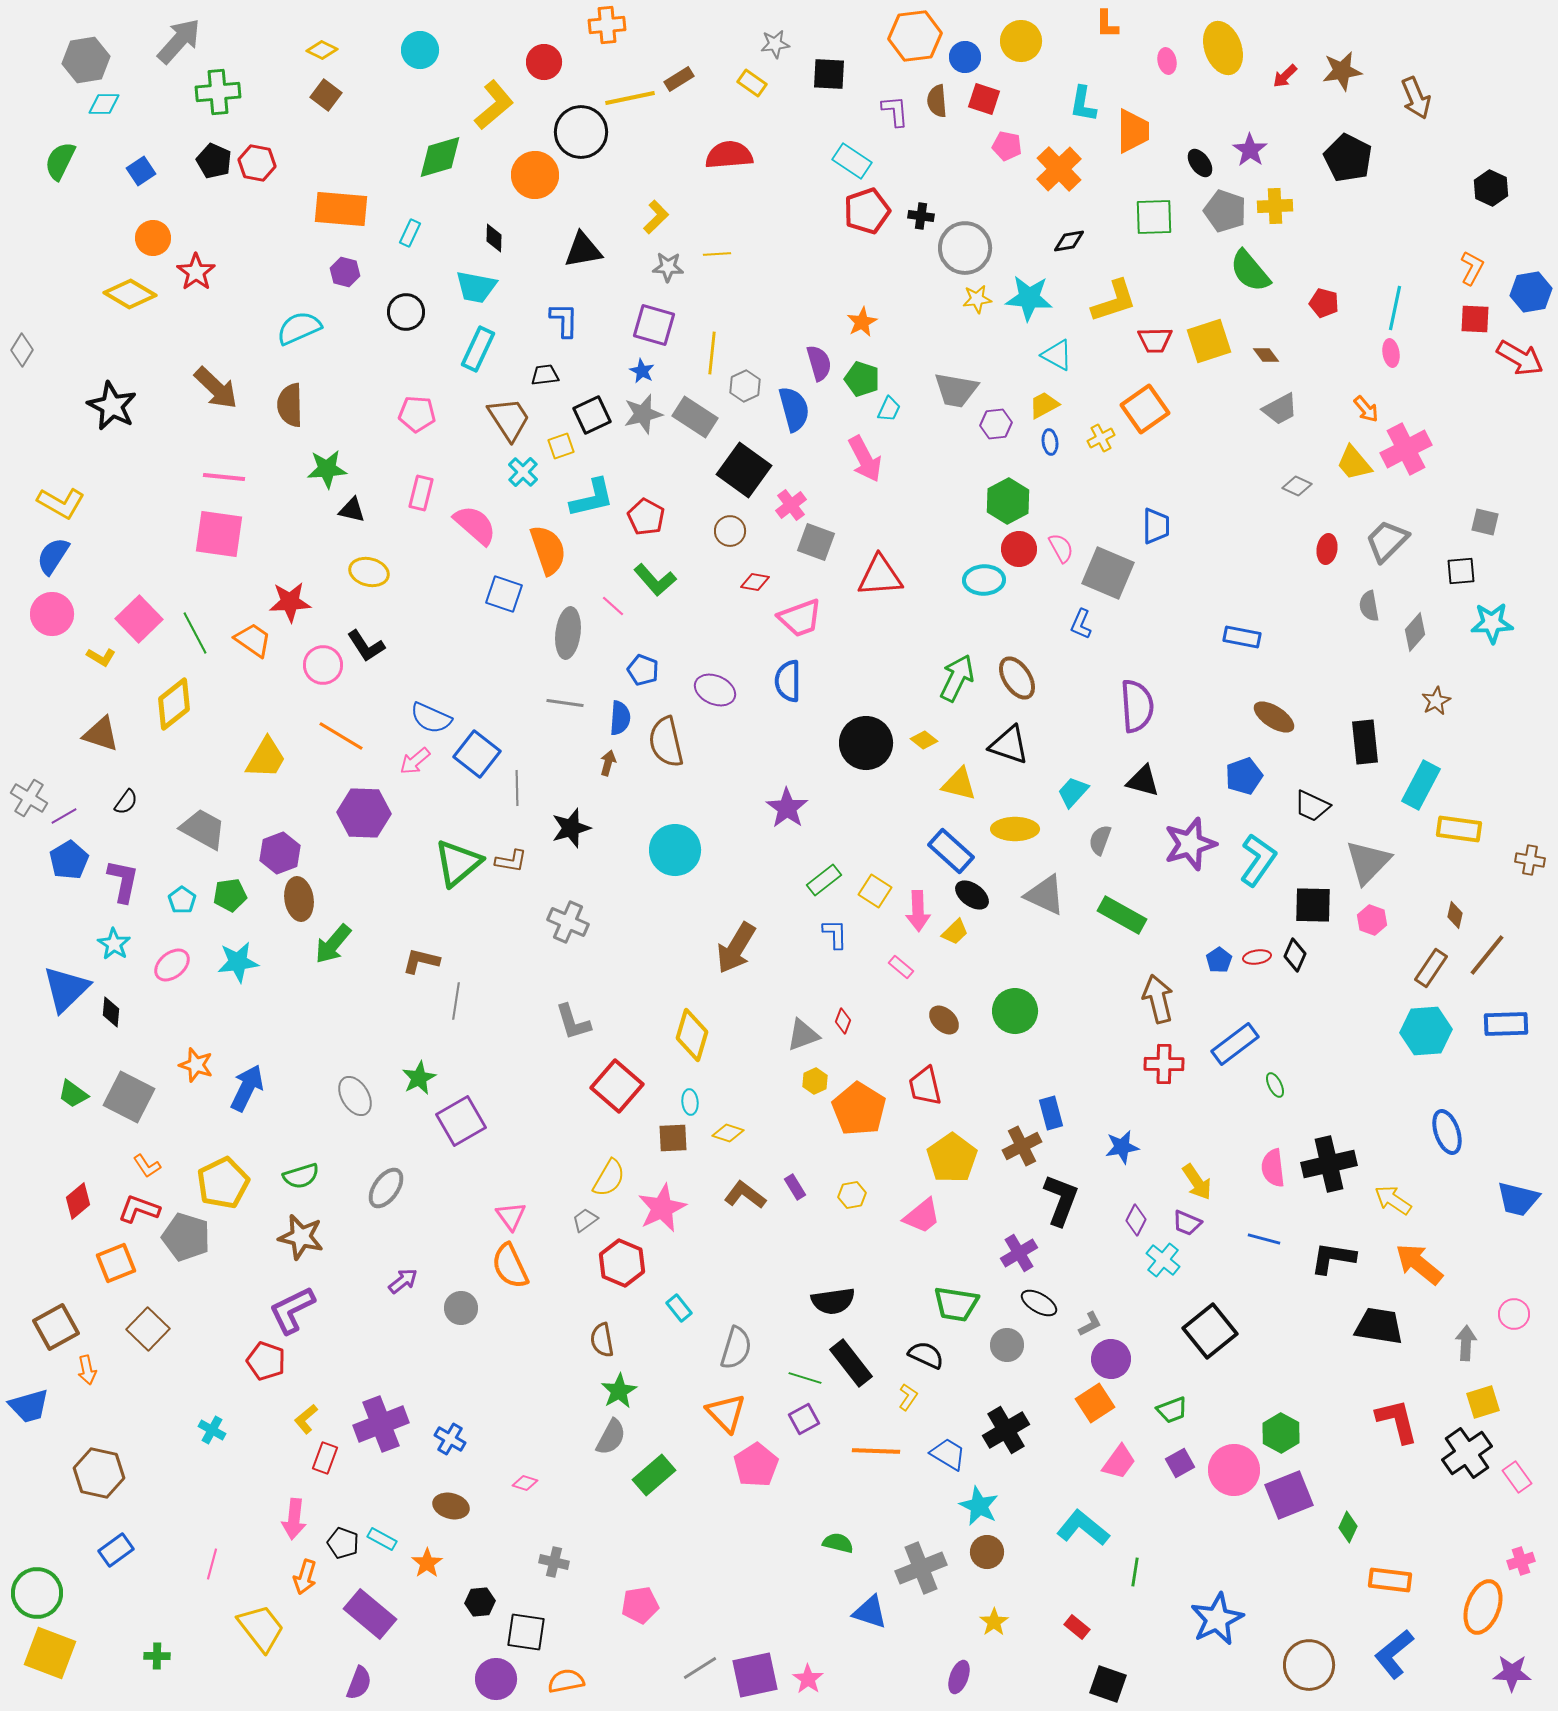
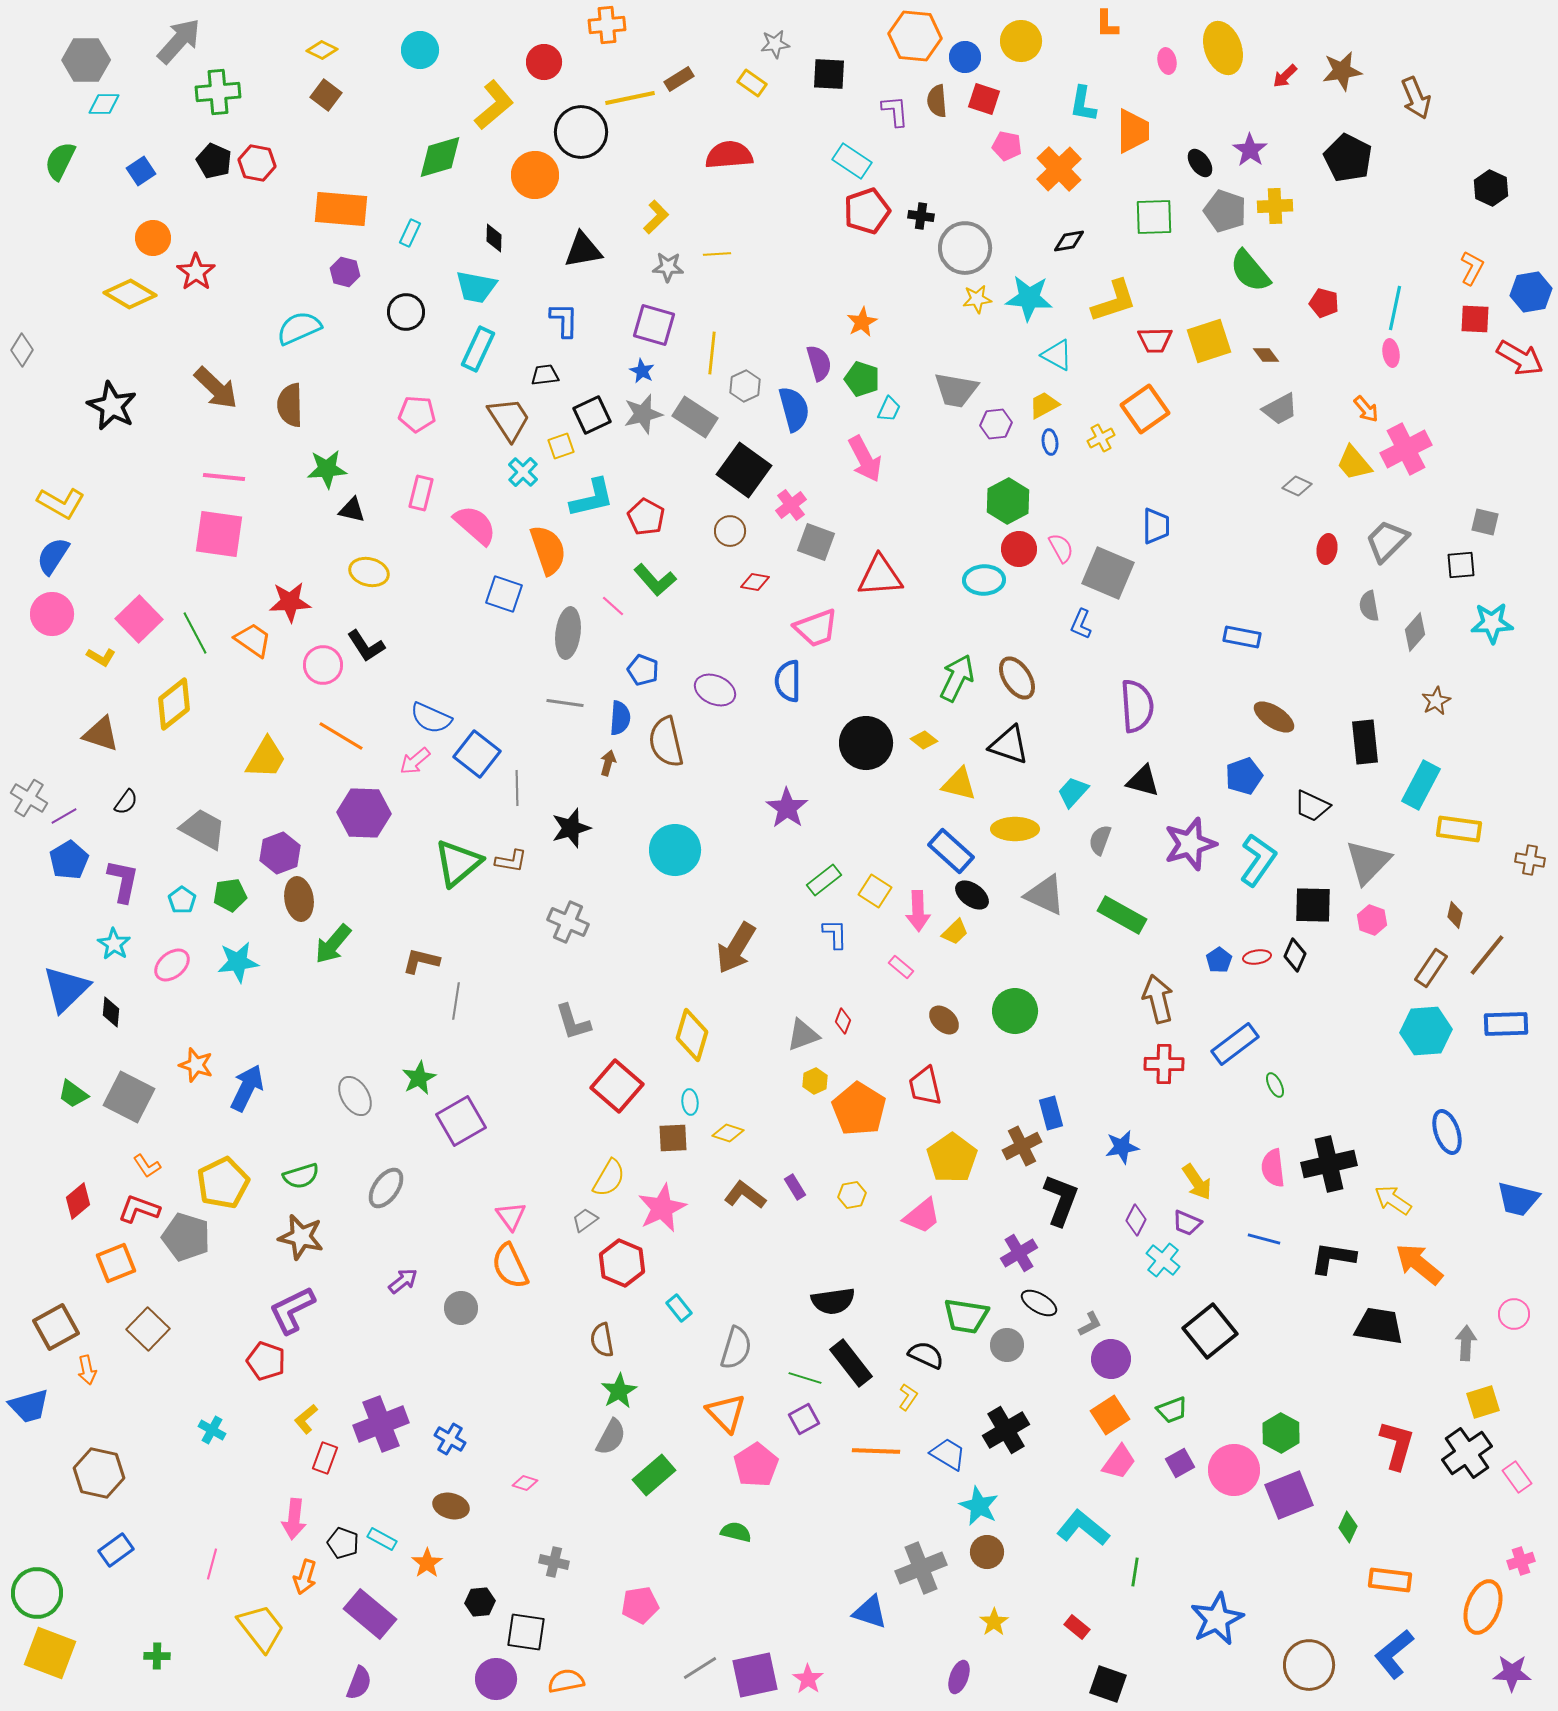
orange hexagon at (915, 36): rotated 12 degrees clockwise
gray hexagon at (86, 60): rotated 9 degrees clockwise
black square at (1461, 571): moved 6 px up
pink trapezoid at (800, 618): moved 16 px right, 10 px down
green trapezoid at (956, 1304): moved 10 px right, 12 px down
orange square at (1095, 1403): moved 15 px right, 12 px down
red L-shape at (1397, 1421): moved 24 px down; rotated 30 degrees clockwise
green semicircle at (838, 1543): moved 102 px left, 11 px up
